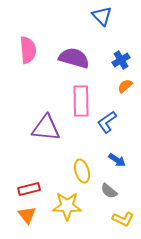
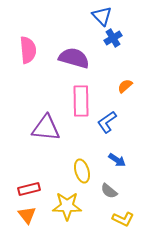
blue cross: moved 8 px left, 22 px up
